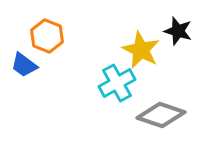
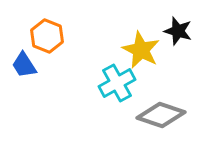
blue trapezoid: rotated 20 degrees clockwise
